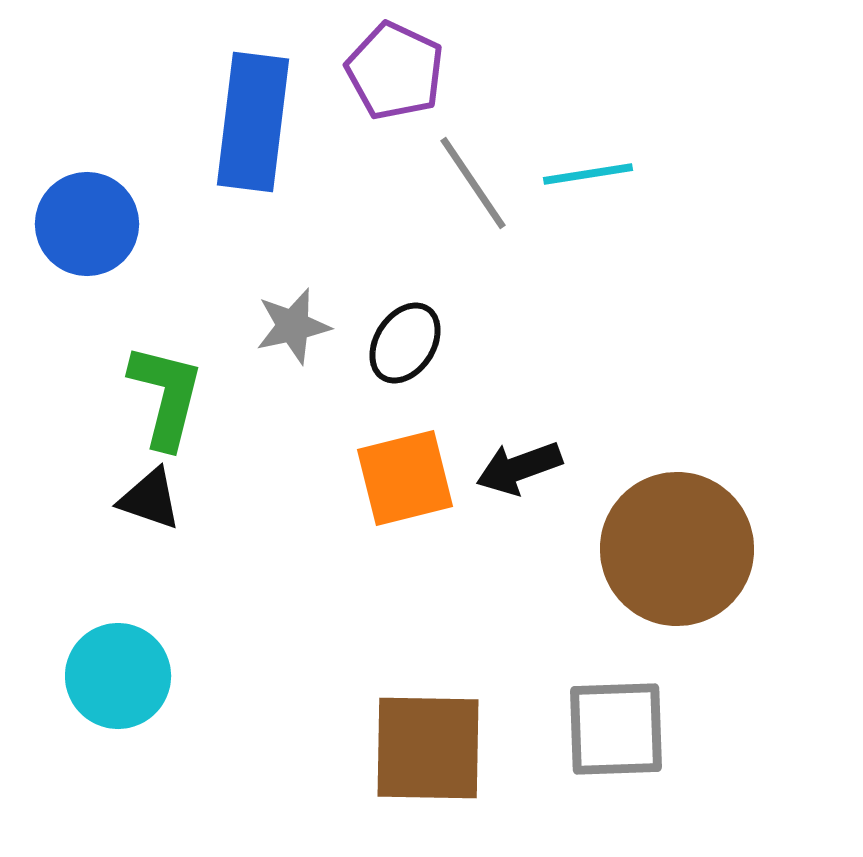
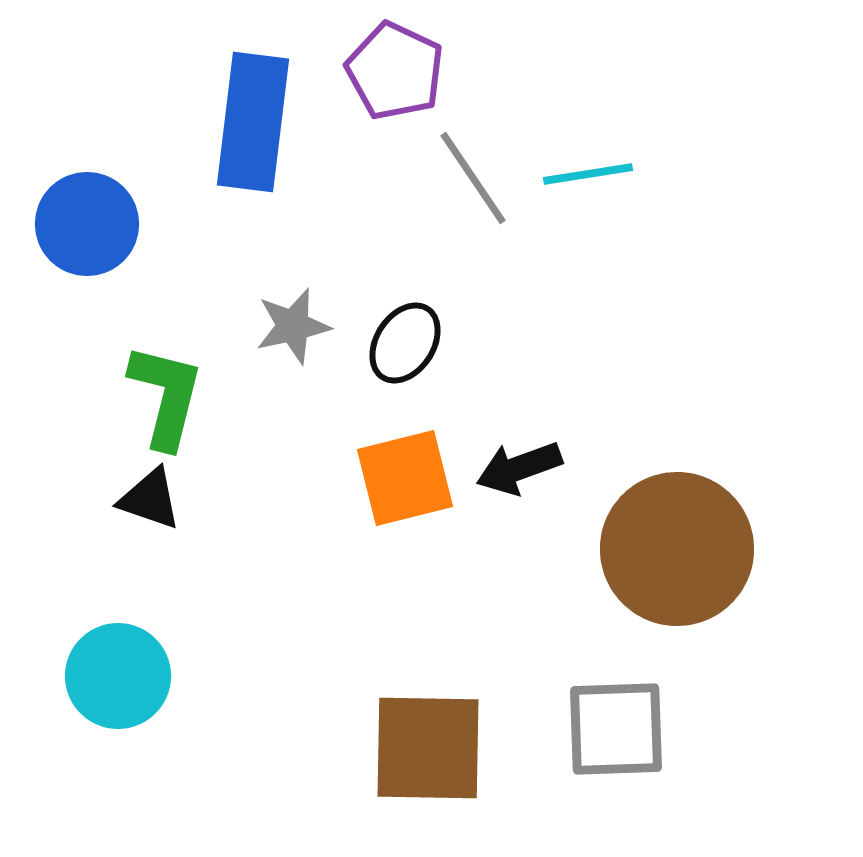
gray line: moved 5 px up
